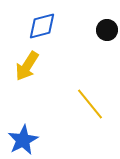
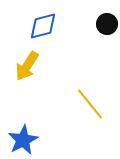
blue diamond: moved 1 px right
black circle: moved 6 px up
